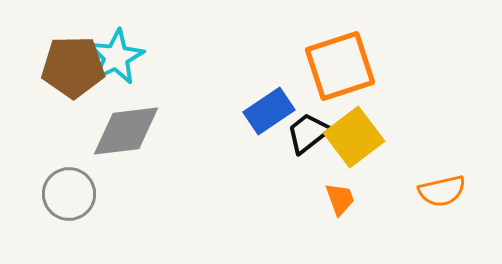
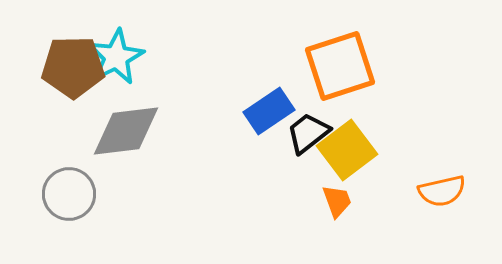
yellow square: moved 7 px left, 13 px down
orange trapezoid: moved 3 px left, 2 px down
